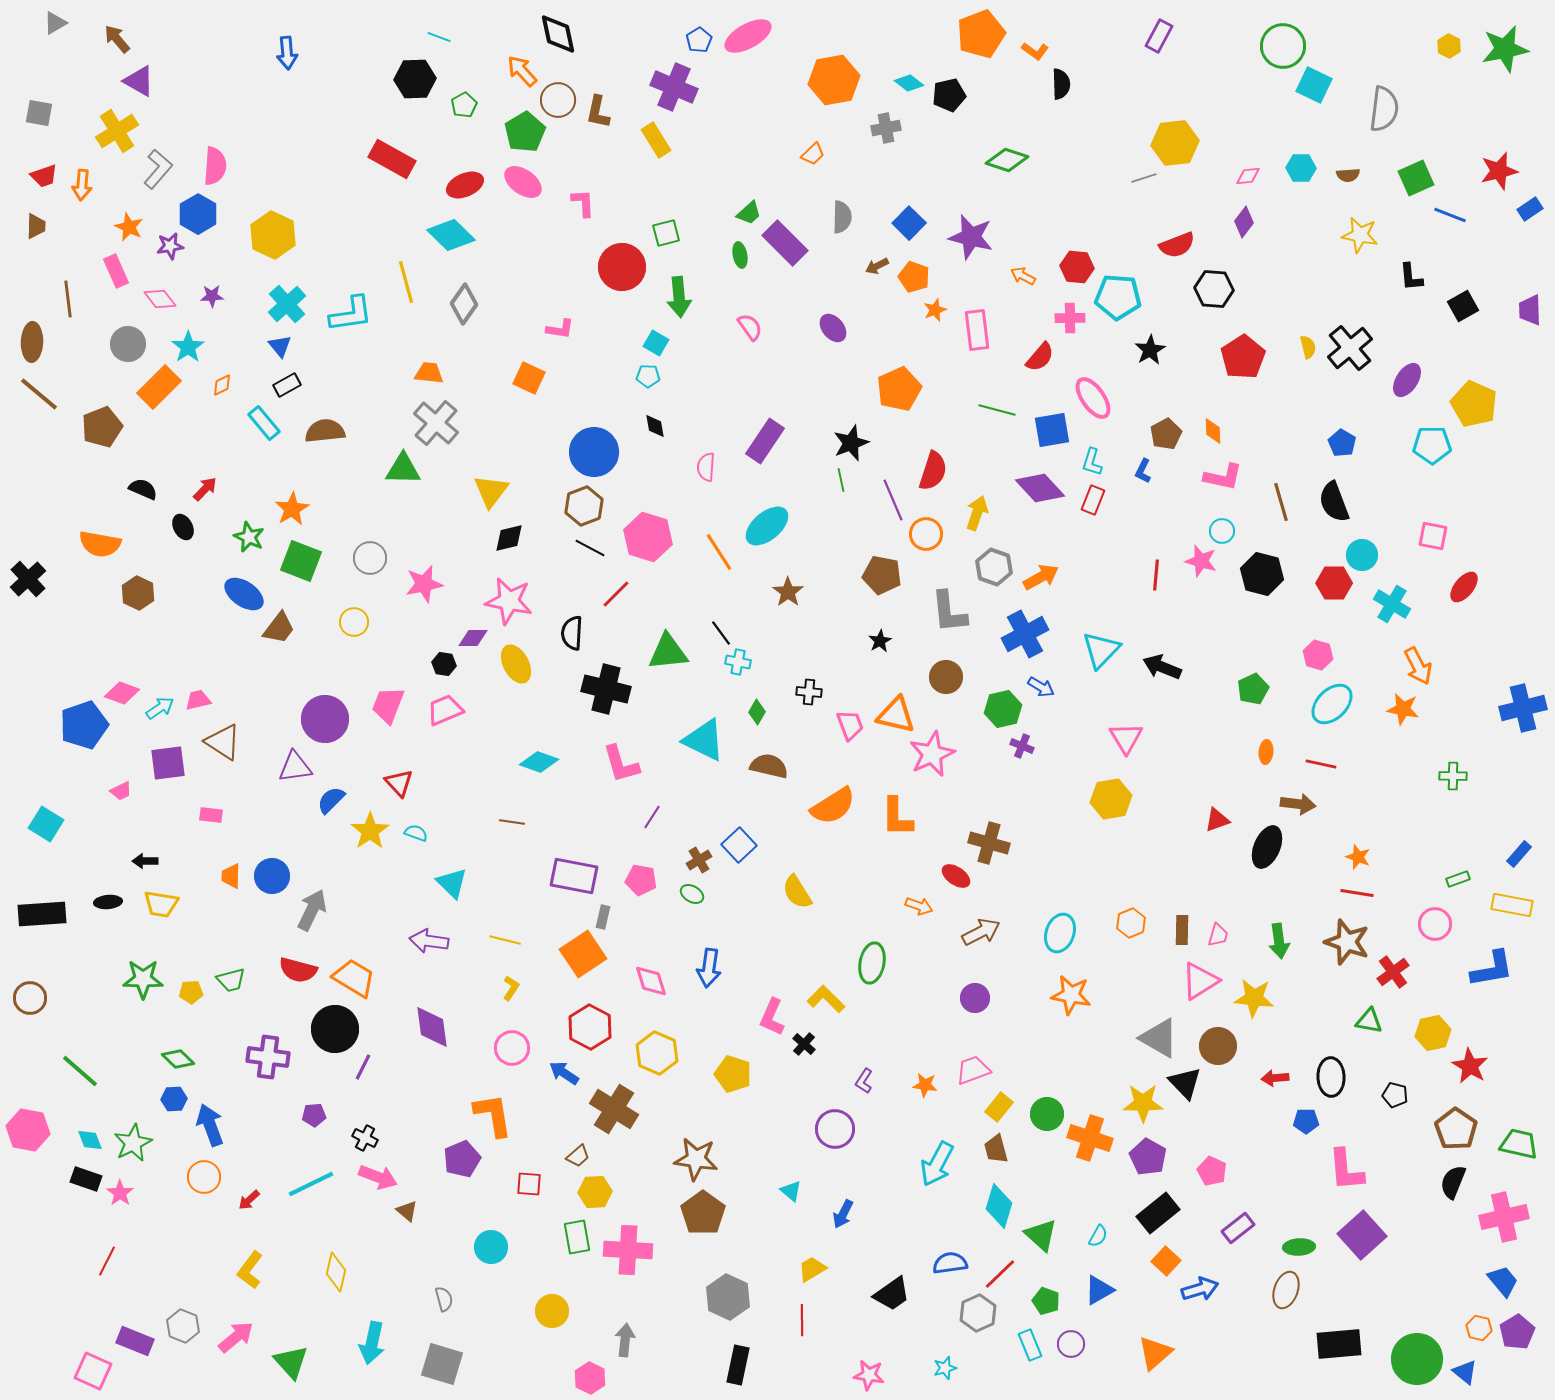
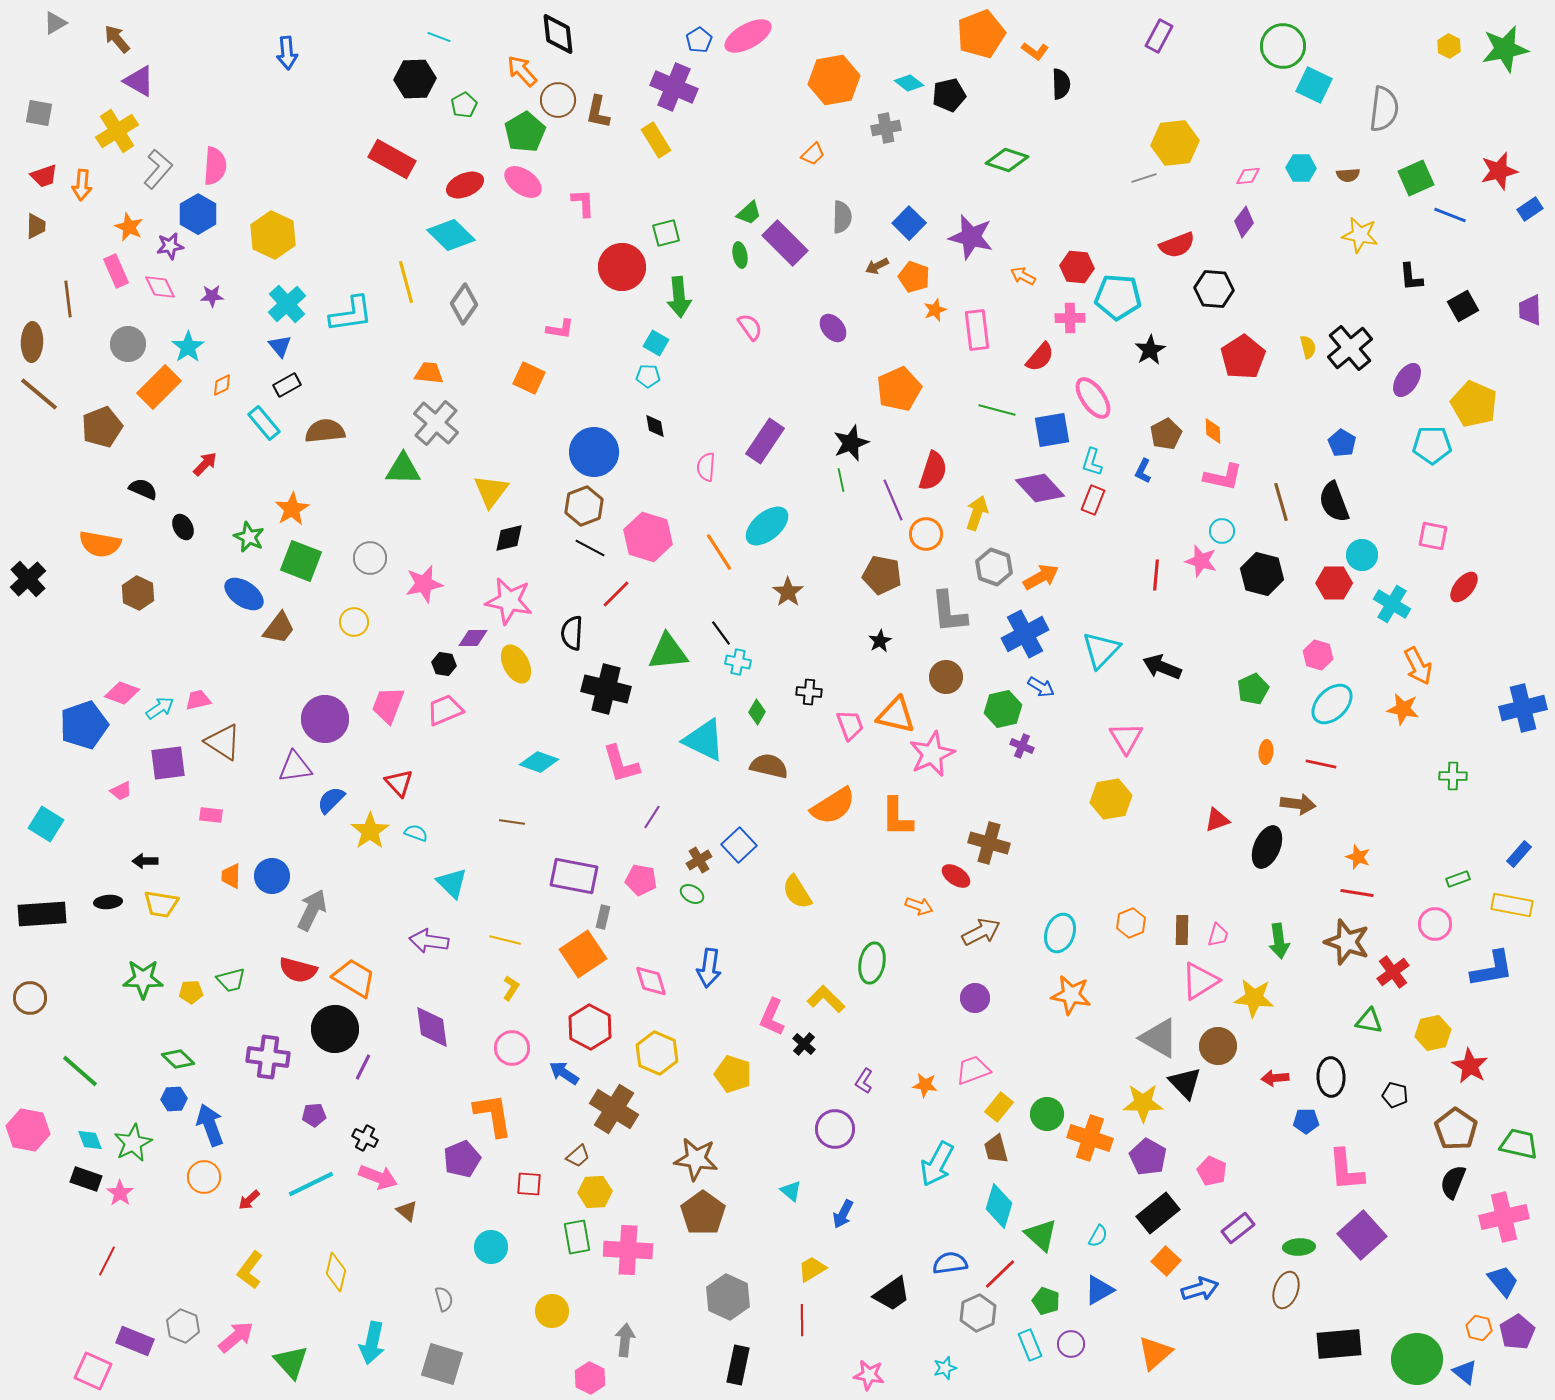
black diamond at (558, 34): rotated 6 degrees clockwise
pink diamond at (160, 299): moved 12 px up; rotated 12 degrees clockwise
red arrow at (205, 489): moved 25 px up
